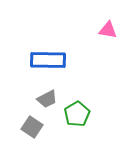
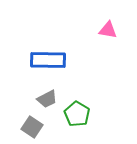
green pentagon: rotated 10 degrees counterclockwise
